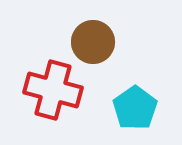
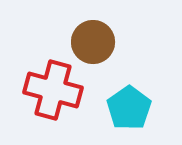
cyan pentagon: moved 6 px left
